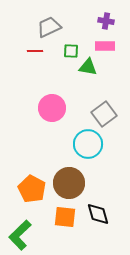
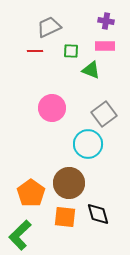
green triangle: moved 3 px right, 3 px down; rotated 12 degrees clockwise
orange pentagon: moved 1 px left, 4 px down; rotated 8 degrees clockwise
